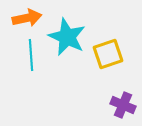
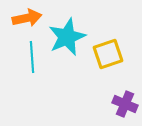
cyan star: rotated 24 degrees clockwise
cyan line: moved 1 px right, 2 px down
purple cross: moved 2 px right, 1 px up
